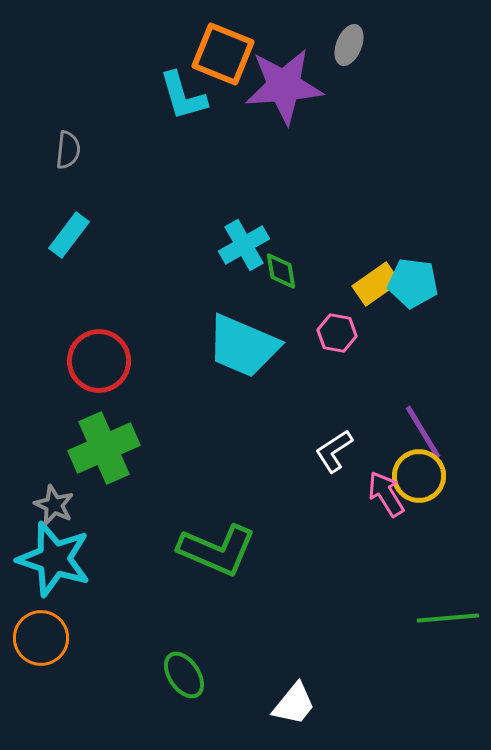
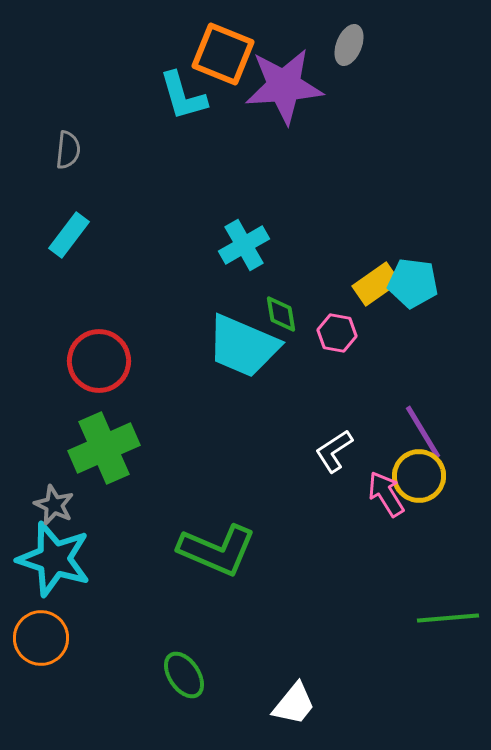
green diamond: moved 43 px down
